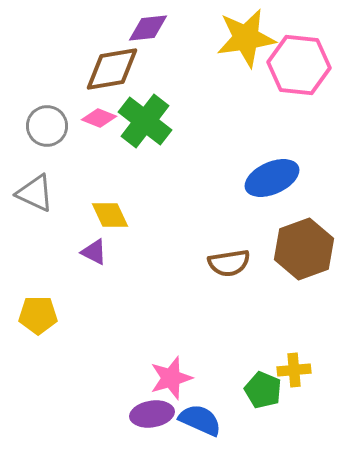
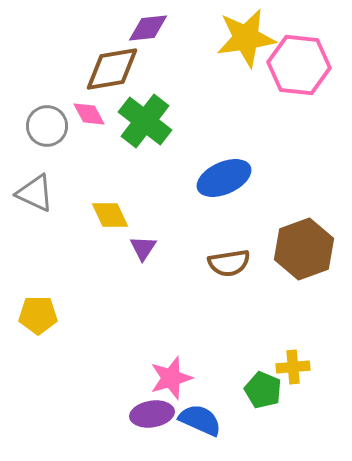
pink diamond: moved 10 px left, 4 px up; rotated 40 degrees clockwise
blue ellipse: moved 48 px left
purple triangle: moved 49 px right, 4 px up; rotated 36 degrees clockwise
yellow cross: moved 1 px left, 3 px up
